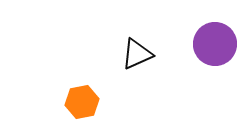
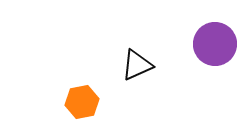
black triangle: moved 11 px down
